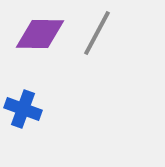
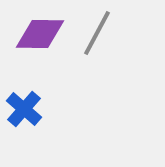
blue cross: moved 1 px right; rotated 21 degrees clockwise
